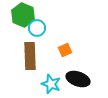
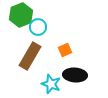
green hexagon: moved 2 px left; rotated 15 degrees clockwise
cyan circle: moved 1 px right, 1 px up
brown rectangle: rotated 32 degrees clockwise
black ellipse: moved 3 px left, 4 px up; rotated 15 degrees counterclockwise
